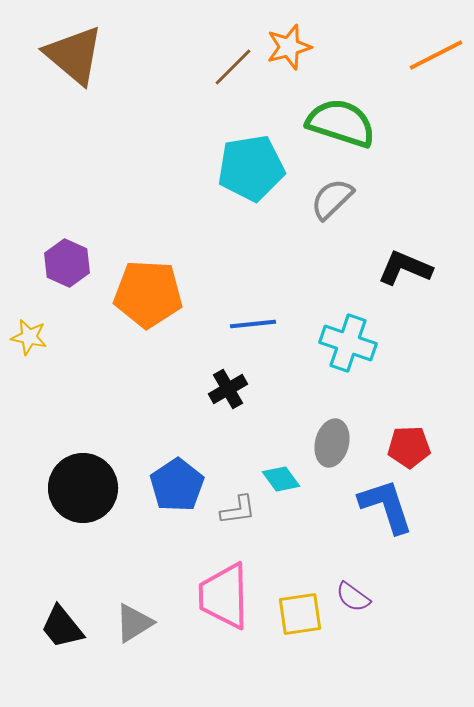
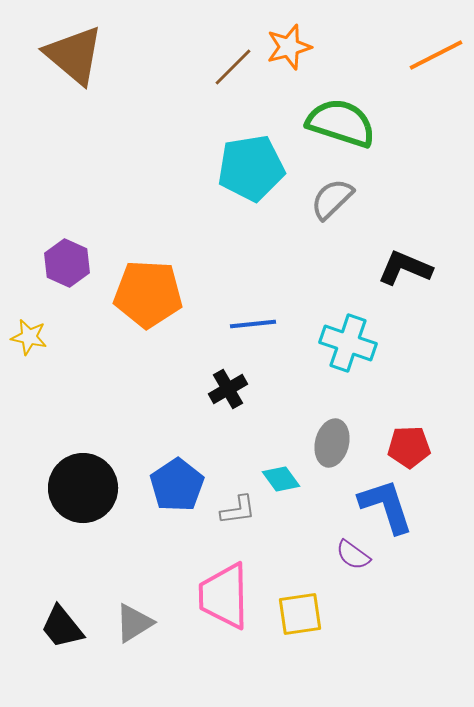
purple semicircle: moved 42 px up
